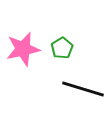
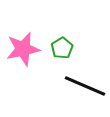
black line: moved 2 px right, 3 px up; rotated 6 degrees clockwise
